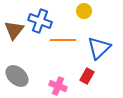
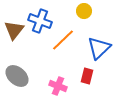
orange line: rotated 45 degrees counterclockwise
red rectangle: rotated 14 degrees counterclockwise
